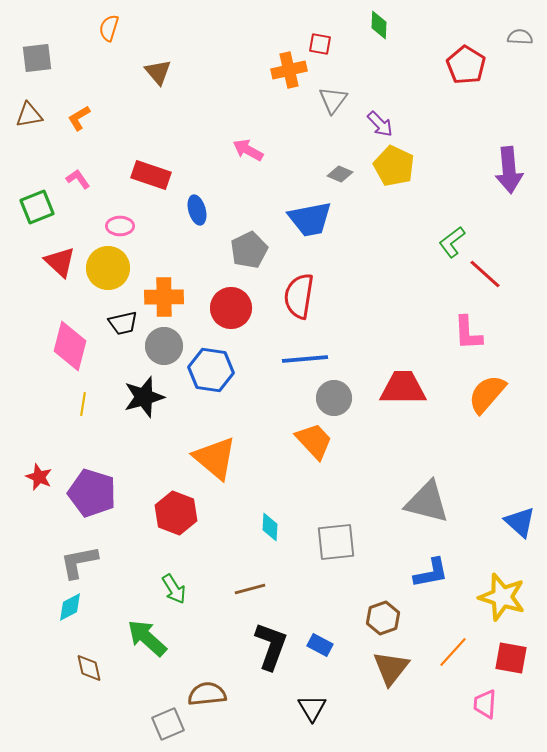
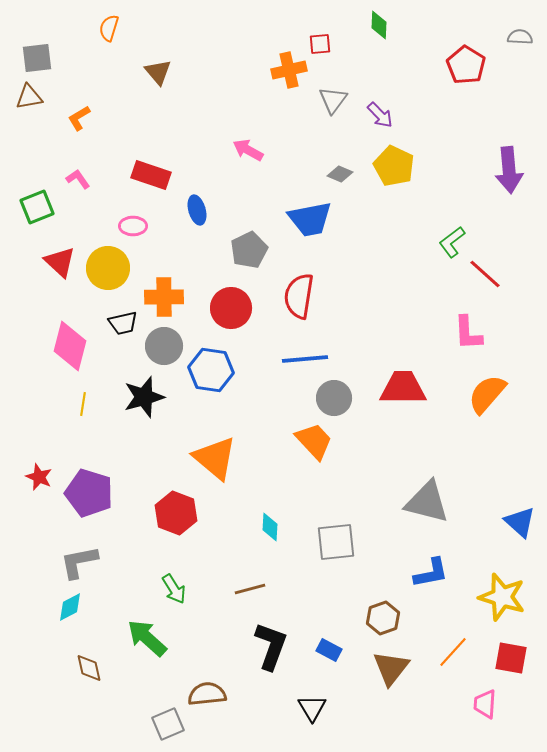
red square at (320, 44): rotated 15 degrees counterclockwise
brown triangle at (29, 115): moved 18 px up
purple arrow at (380, 124): moved 9 px up
pink ellipse at (120, 226): moved 13 px right
purple pentagon at (92, 493): moved 3 px left
blue rectangle at (320, 645): moved 9 px right, 5 px down
